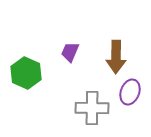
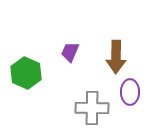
purple ellipse: rotated 20 degrees counterclockwise
